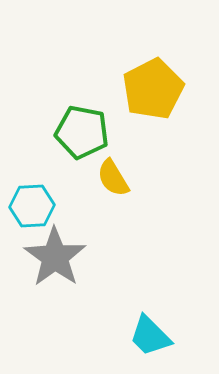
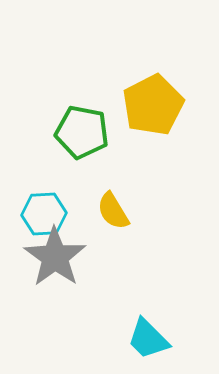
yellow pentagon: moved 16 px down
yellow semicircle: moved 33 px down
cyan hexagon: moved 12 px right, 8 px down
cyan trapezoid: moved 2 px left, 3 px down
